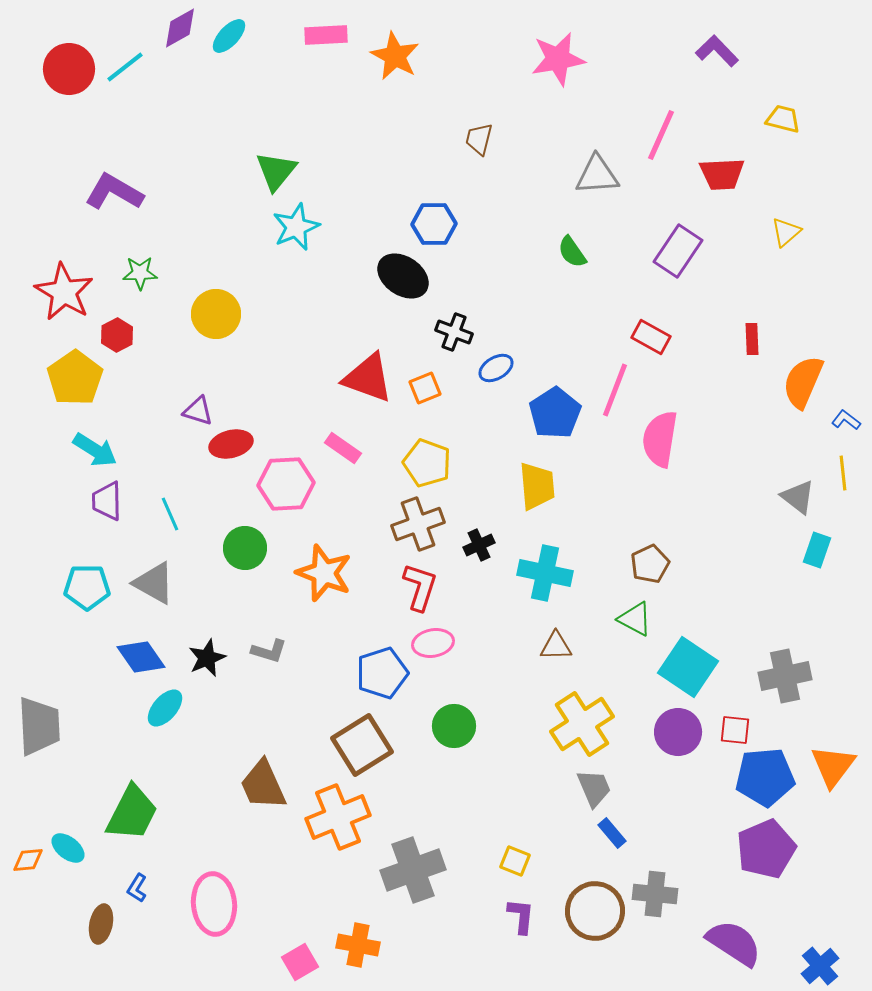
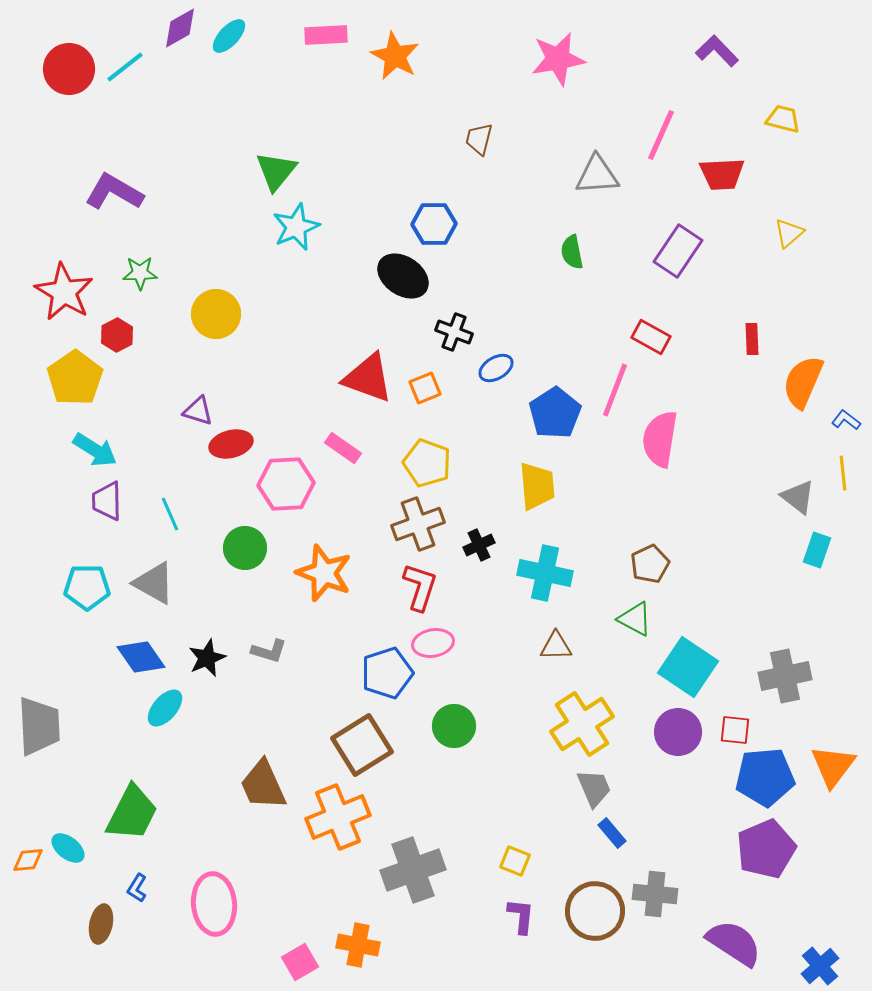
yellow triangle at (786, 232): moved 3 px right, 1 px down
green semicircle at (572, 252): rotated 24 degrees clockwise
blue pentagon at (382, 673): moved 5 px right
